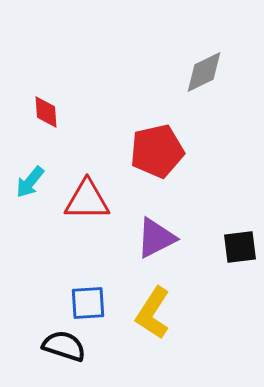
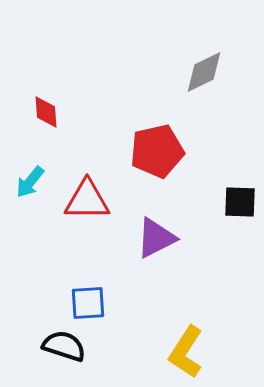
black square: moved 45 px up; rotated 9 degrees clockwise
yellow L-shape: moved 33 px right, 39 px down
